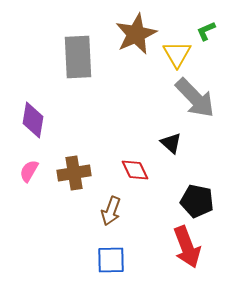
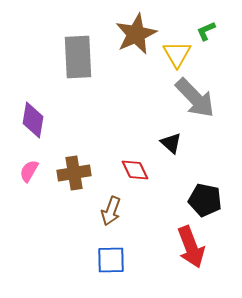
black pentagon: moved 8 px right, 1 px up
red arrow: moved 4 px right
